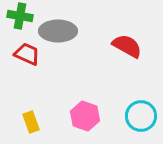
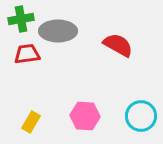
green cross: moved 1 px right, 3 px down; rotated 20 degrees counterclockwise
red semicircle: moved 9 px left, 1 px up
red trapezoid: rotated 32 degrees counterclockwise
pink hexagon: rotated 16 degrees counterclockwise
yellow rectangle: rotated 50 degrees clockwise
